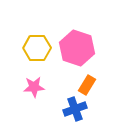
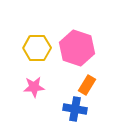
blue cross: rotated 30 degrees clockwise
